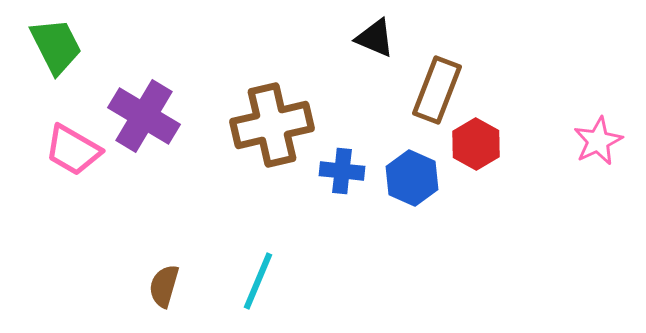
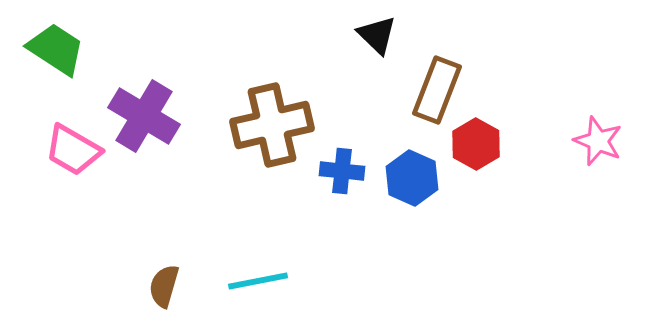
black triangle: moved 2 px right, 3 px up; rotated 21 degrees clockwise
green trapezoid: moved 3 px down; rotated 30 degrees counterclockwise
pink star: rotated 24 degrees counterclockwise
cyan line: rotated 56 degrees clockwise
